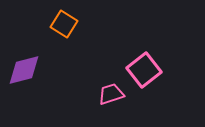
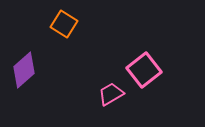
purple diamond: rotated 27 degrees counterclockwise
pink trapezoid: rotated 12 degrees counterclockwise
